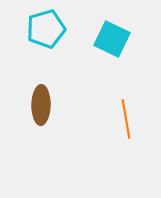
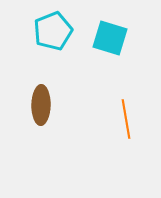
cyan pentagon: moved 7 px right, 2 px down; rotated 6 degrees counterclockwise
cyan square: moved 2 px left, 1 px up; rotated 9 degrees counterclockwise
